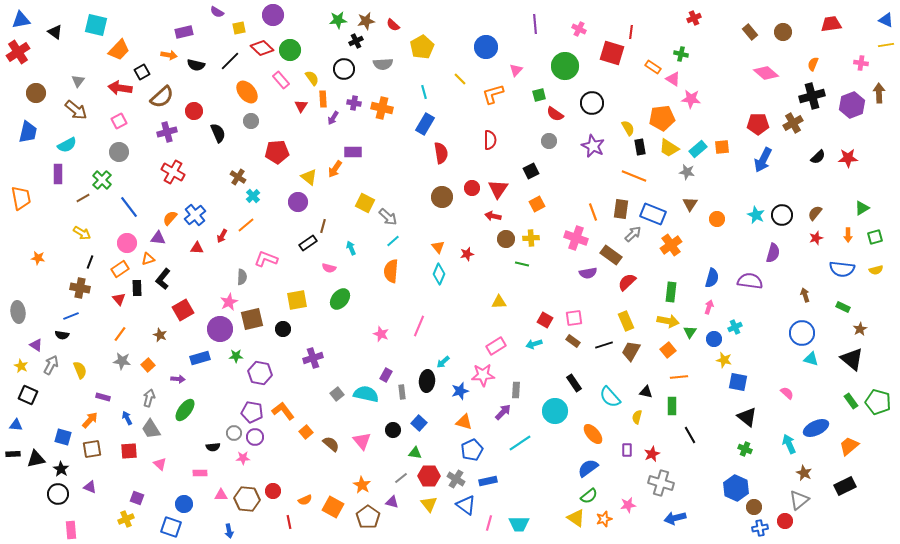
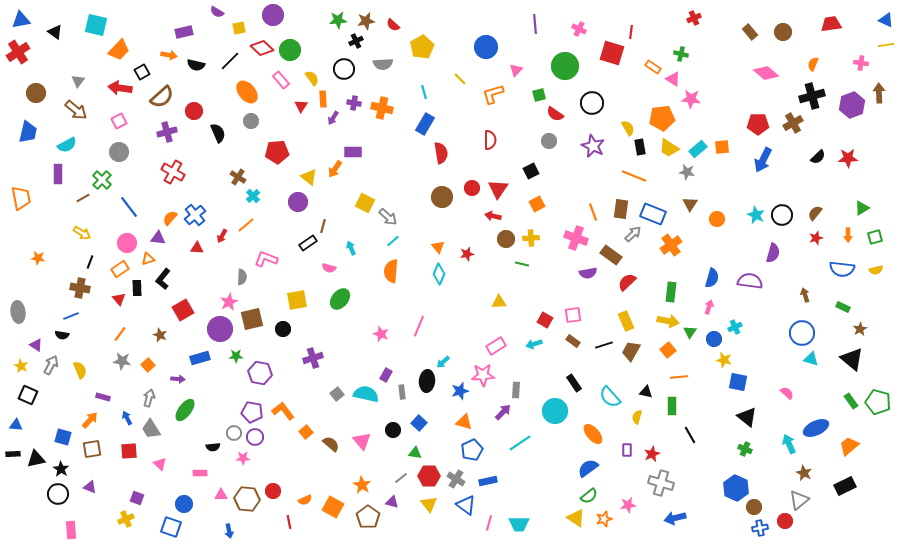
pink square at (574, 318): moved 1 px left, 3 px up
